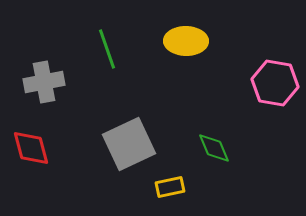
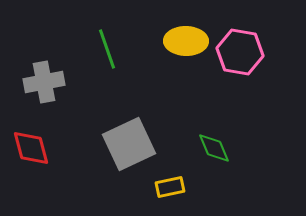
pink hexagon: moved 35 px left, 31 px up
